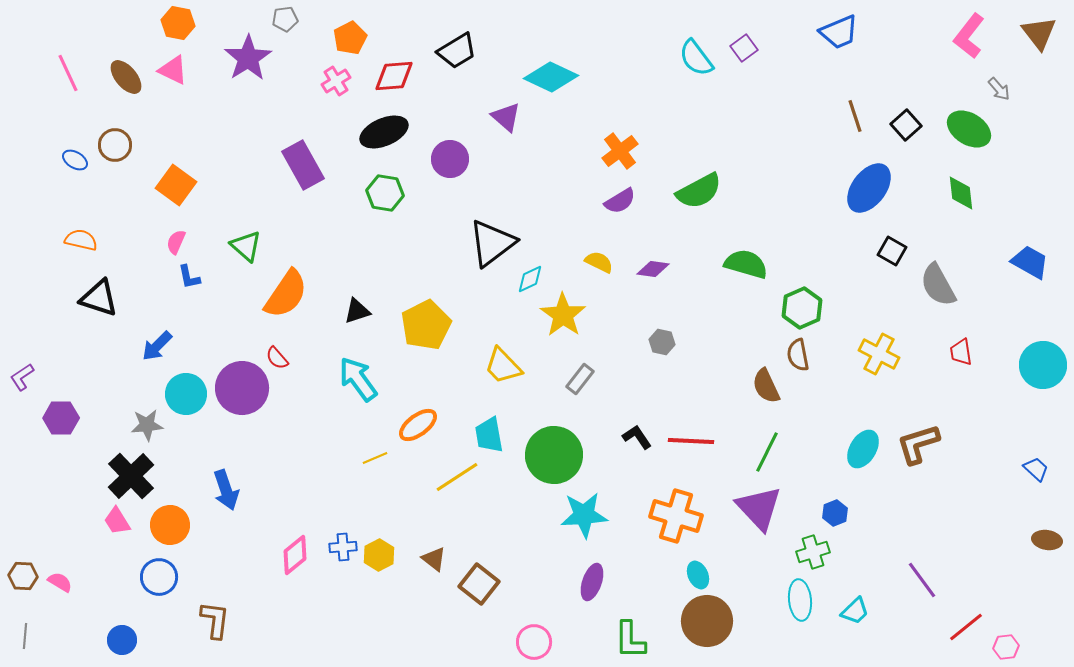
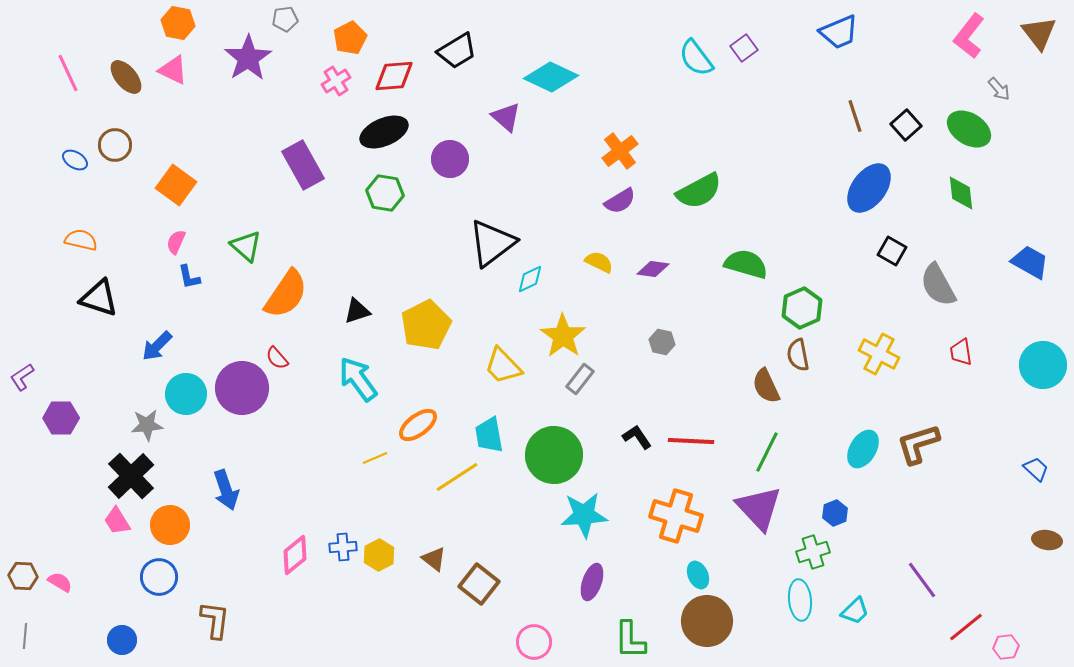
yellow star at (563, 315): moved 21 px down
